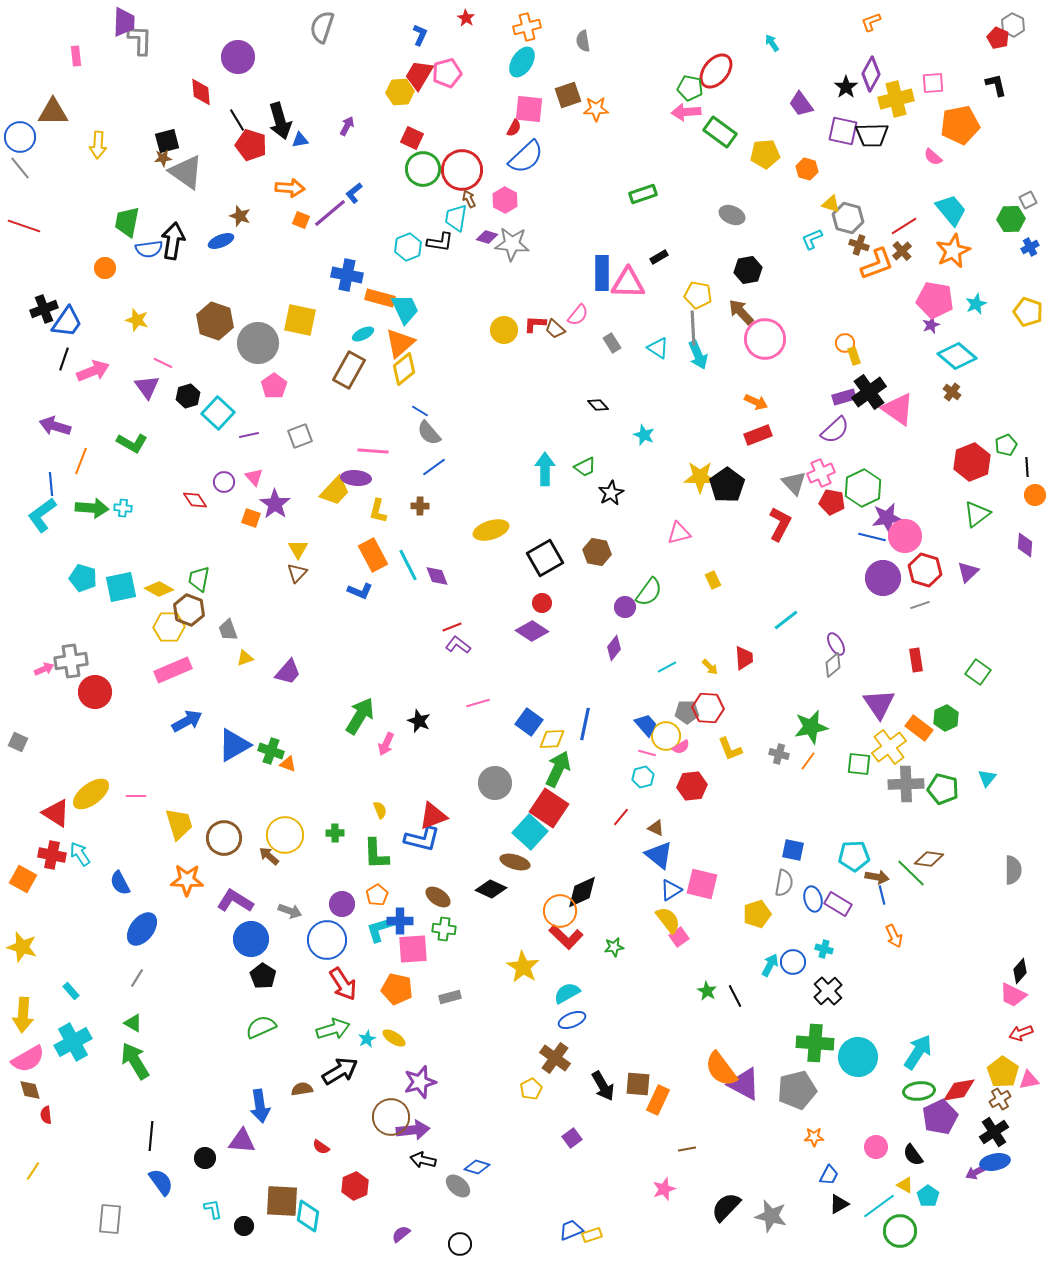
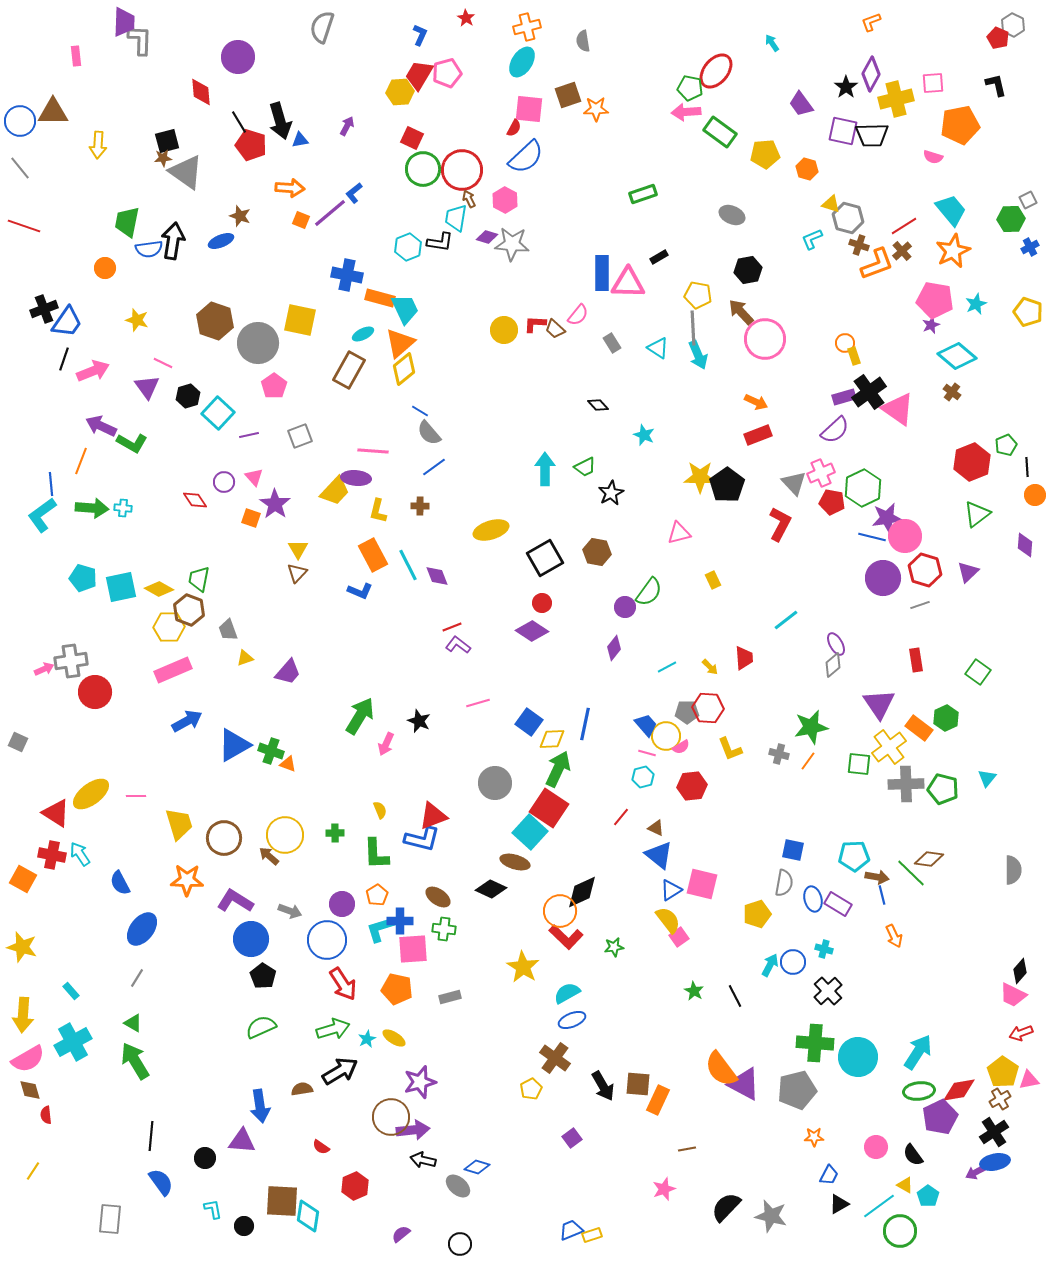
black line at (237, 120): moved 2 px right, 2 px down
blue circle at (20, 137): moved 16 px up
pink semicircle at (933, 157): rotated 24 degrees counterclockwise
purple arrow at (55, 426): moved 46 px right; rotated 8 degrees clockwise
green star at (707, 991): moved 13 px left
